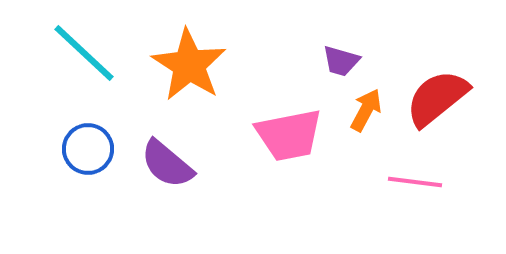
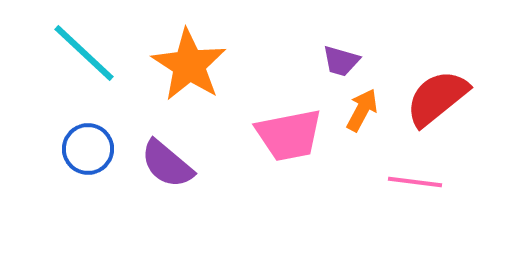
orange arrow: moved 4 px left
